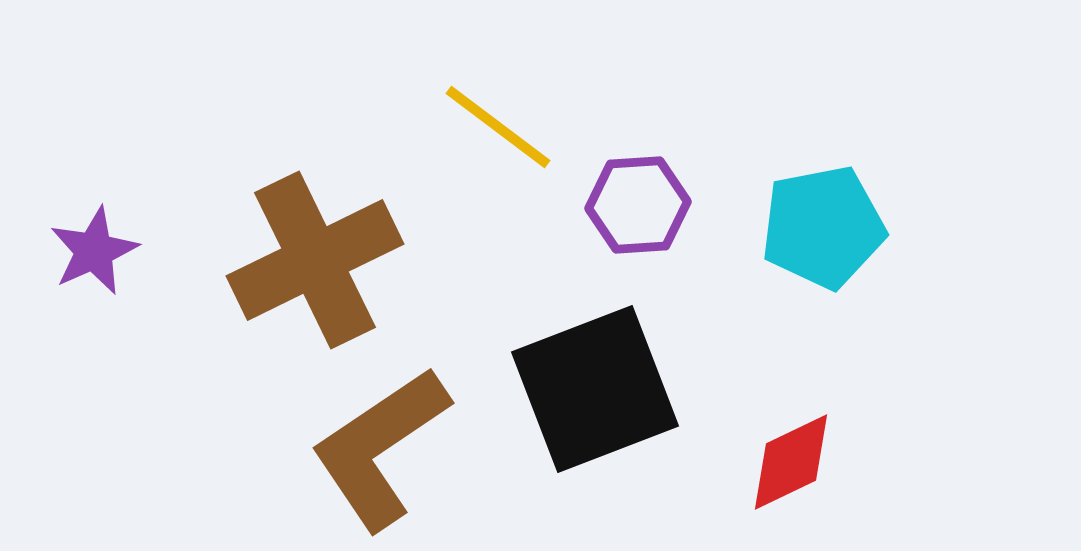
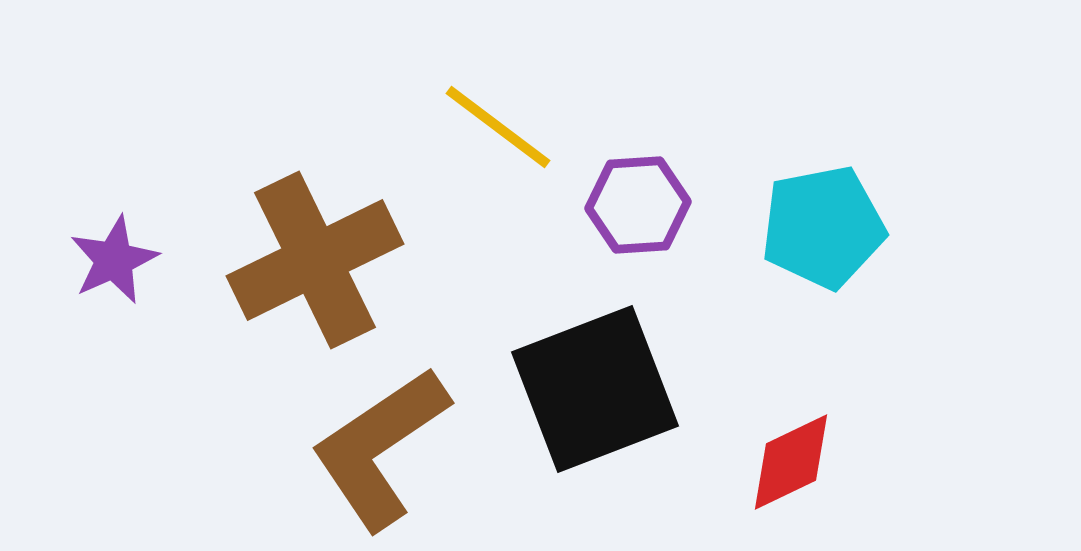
purple star: moved 20 px right, 9 px down
